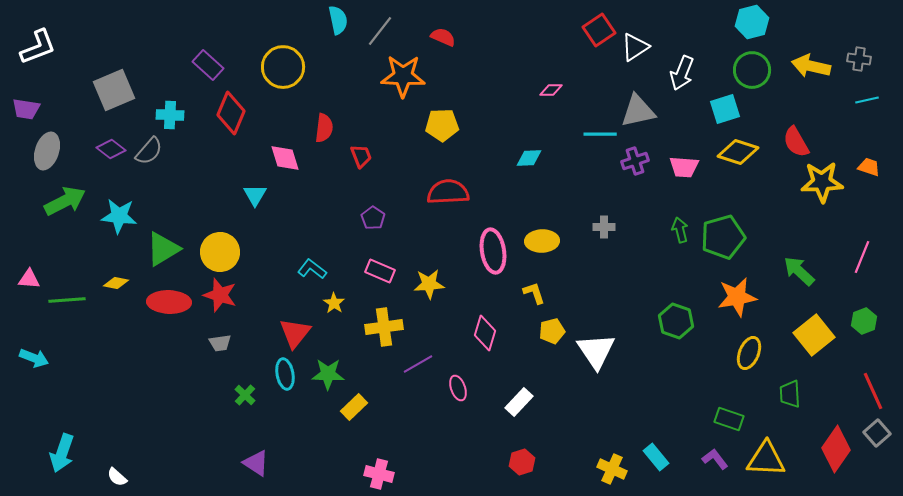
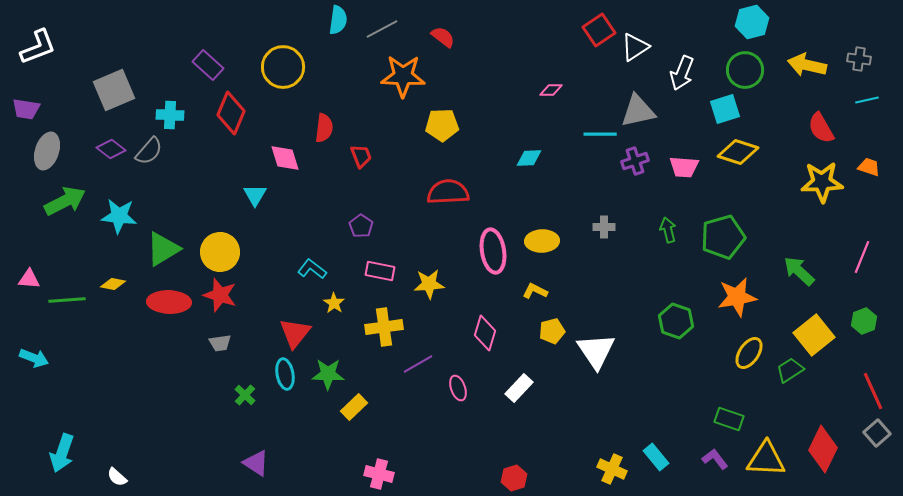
cyan semicircle at (338, 20): rotated 20 degrees clockwise
gray line at (380, 31): moved 2 px right, 2 px up; rotated 24 degrees clockwise
red semicircle at (443, 37): rotated 15 degrees clockwise
yellow arrow at (811, 66): moved 4 px left, 1 px up
green circle at (752, 70): moved 7 px left
red semicircle at (796, 142): moved 25 px right, 14 px up
purple pentagon at (373, 218): moved 12 px left, 8 px down
green arrow at (680, 230): moved 12 px left
pink rectangle at (380, 271): rotated 12 degrees counterclockwise
yellow diamond at (116, 283): moved 3 px left, 1 px down
yellow L-shape at (534, 293): moved 1 px right, 2 px up; rotated 45 degrees counterclockwise
yellow ellipse at (749, 353): rotated 12 degrees clockwise
green trapezoid at (790, 394): moved 24 px up; rotated 60 degrees clockwise
white rectangle at (519, 402): moved 14 px up
red diamond at (836, 449): moved 13 px left; rotated 9 degrees counterclockwise
red hexagon at (522, 462): moved 8 px left, 16 px down
